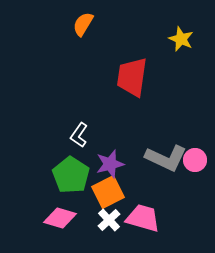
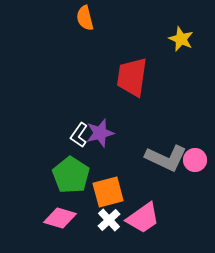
orange semicircle: moved 2 px right, 6 px up; rotated 45 degrees counterclockwise
purple star: moved 10 px left, 31 px up
orange square: rotated 12 degrees clockwise
pink trapezoid: rotated 129 degrees clockwise
